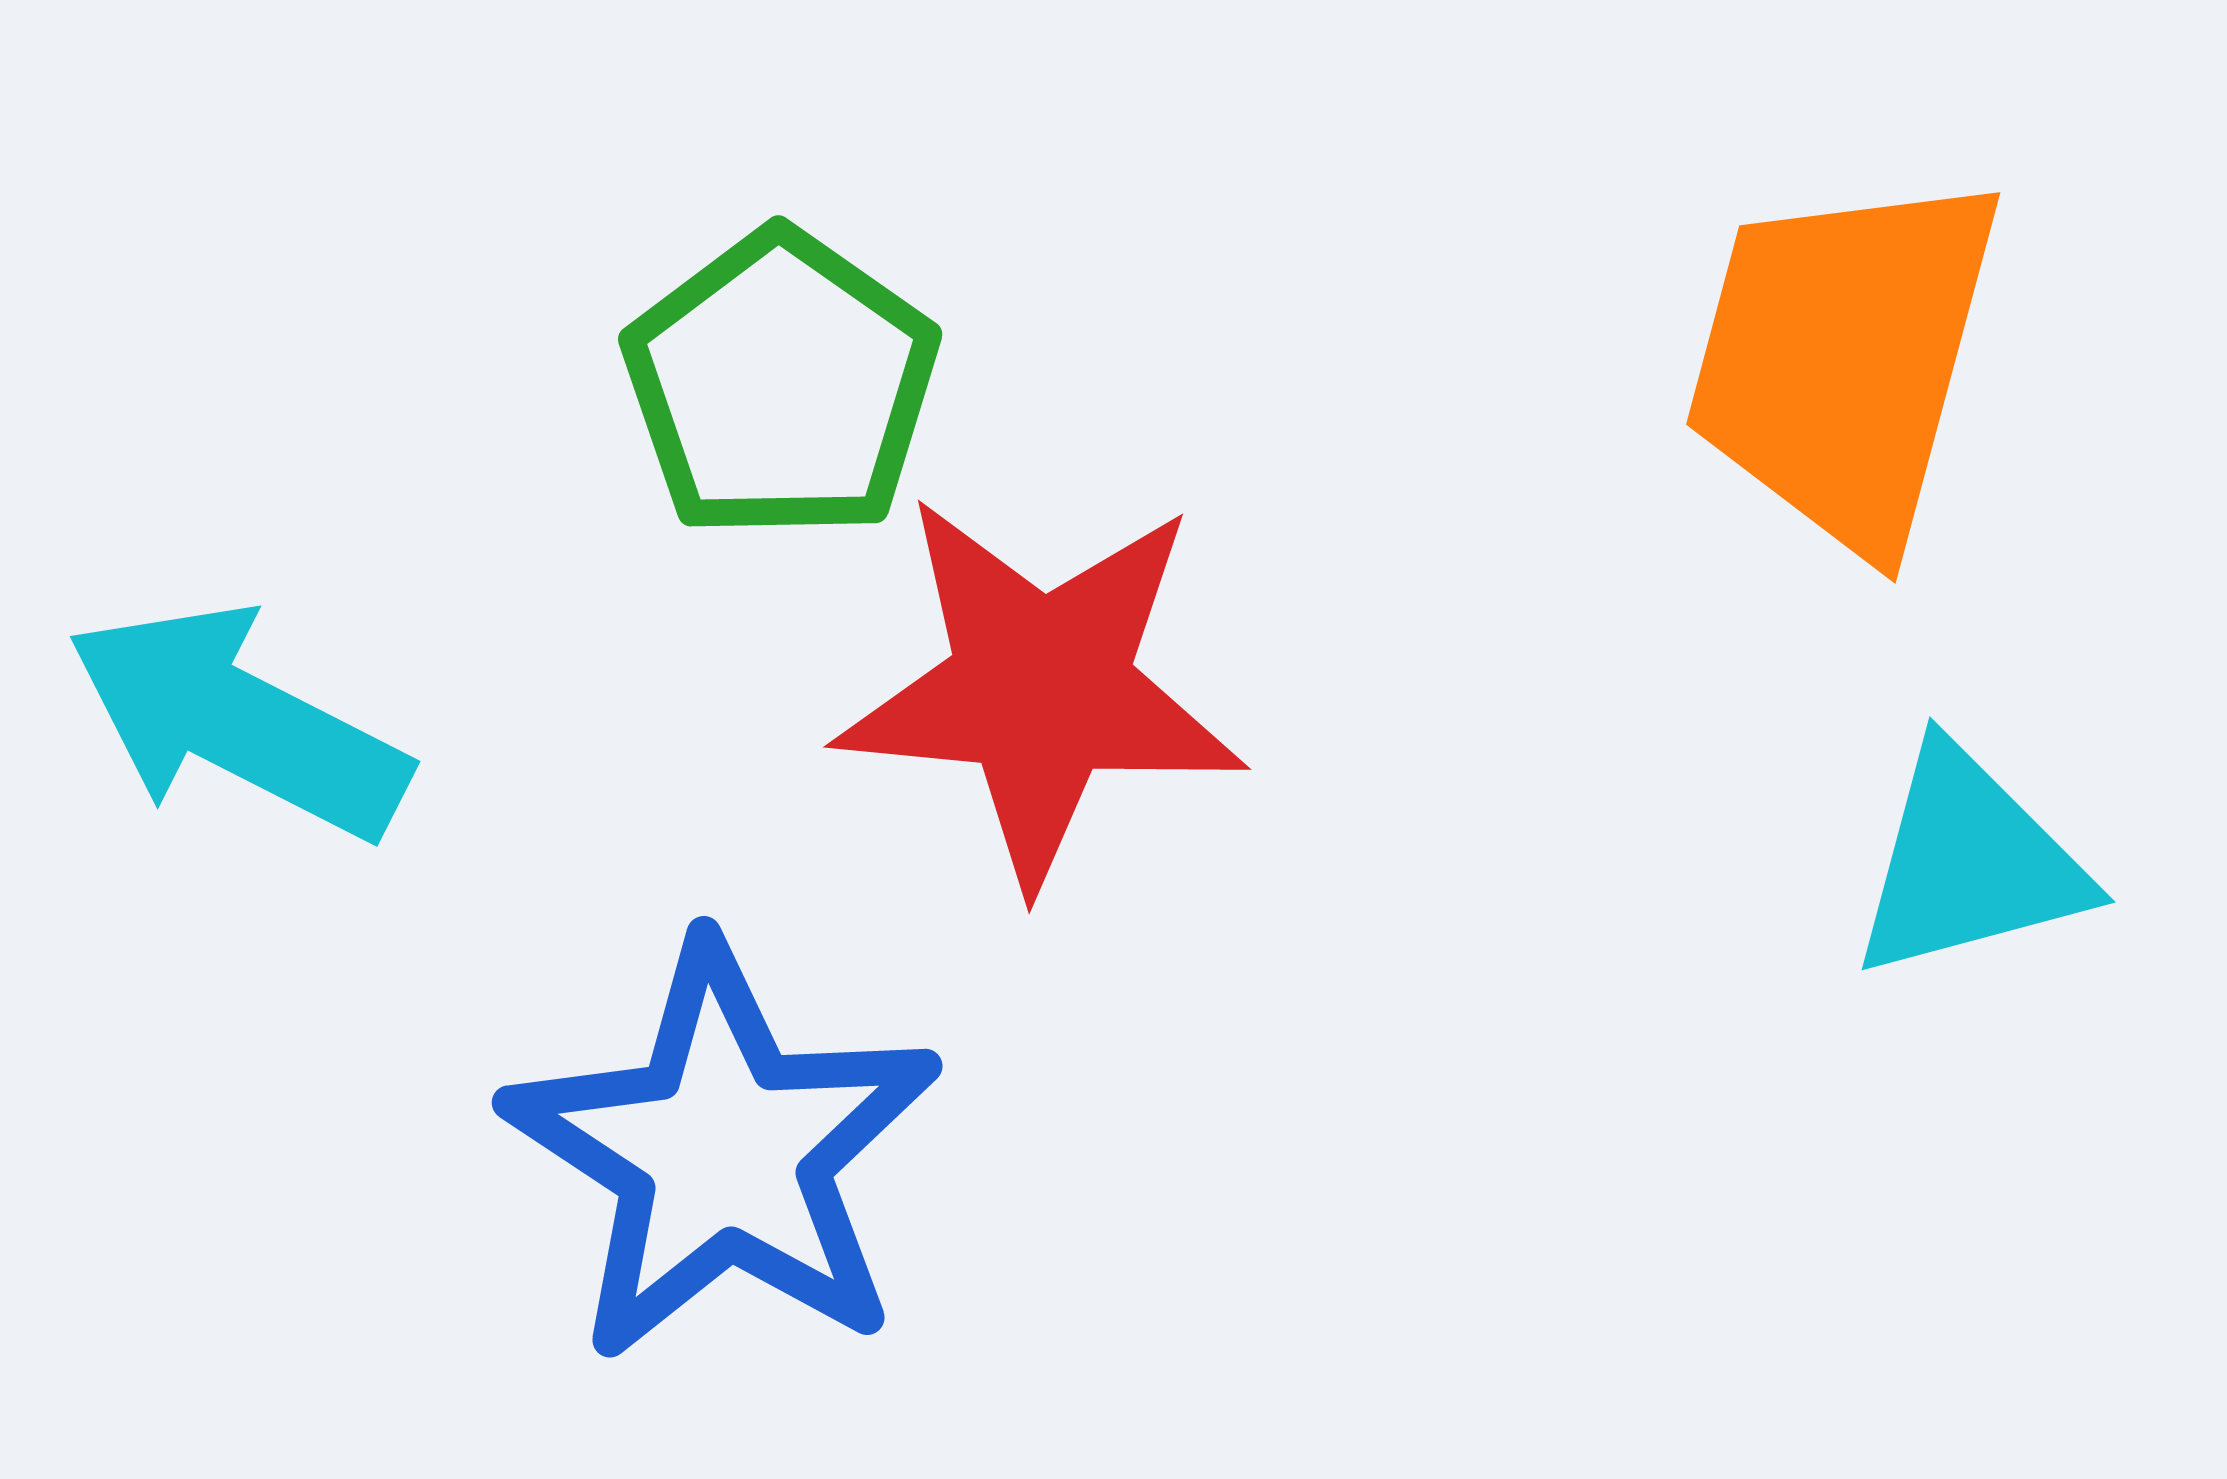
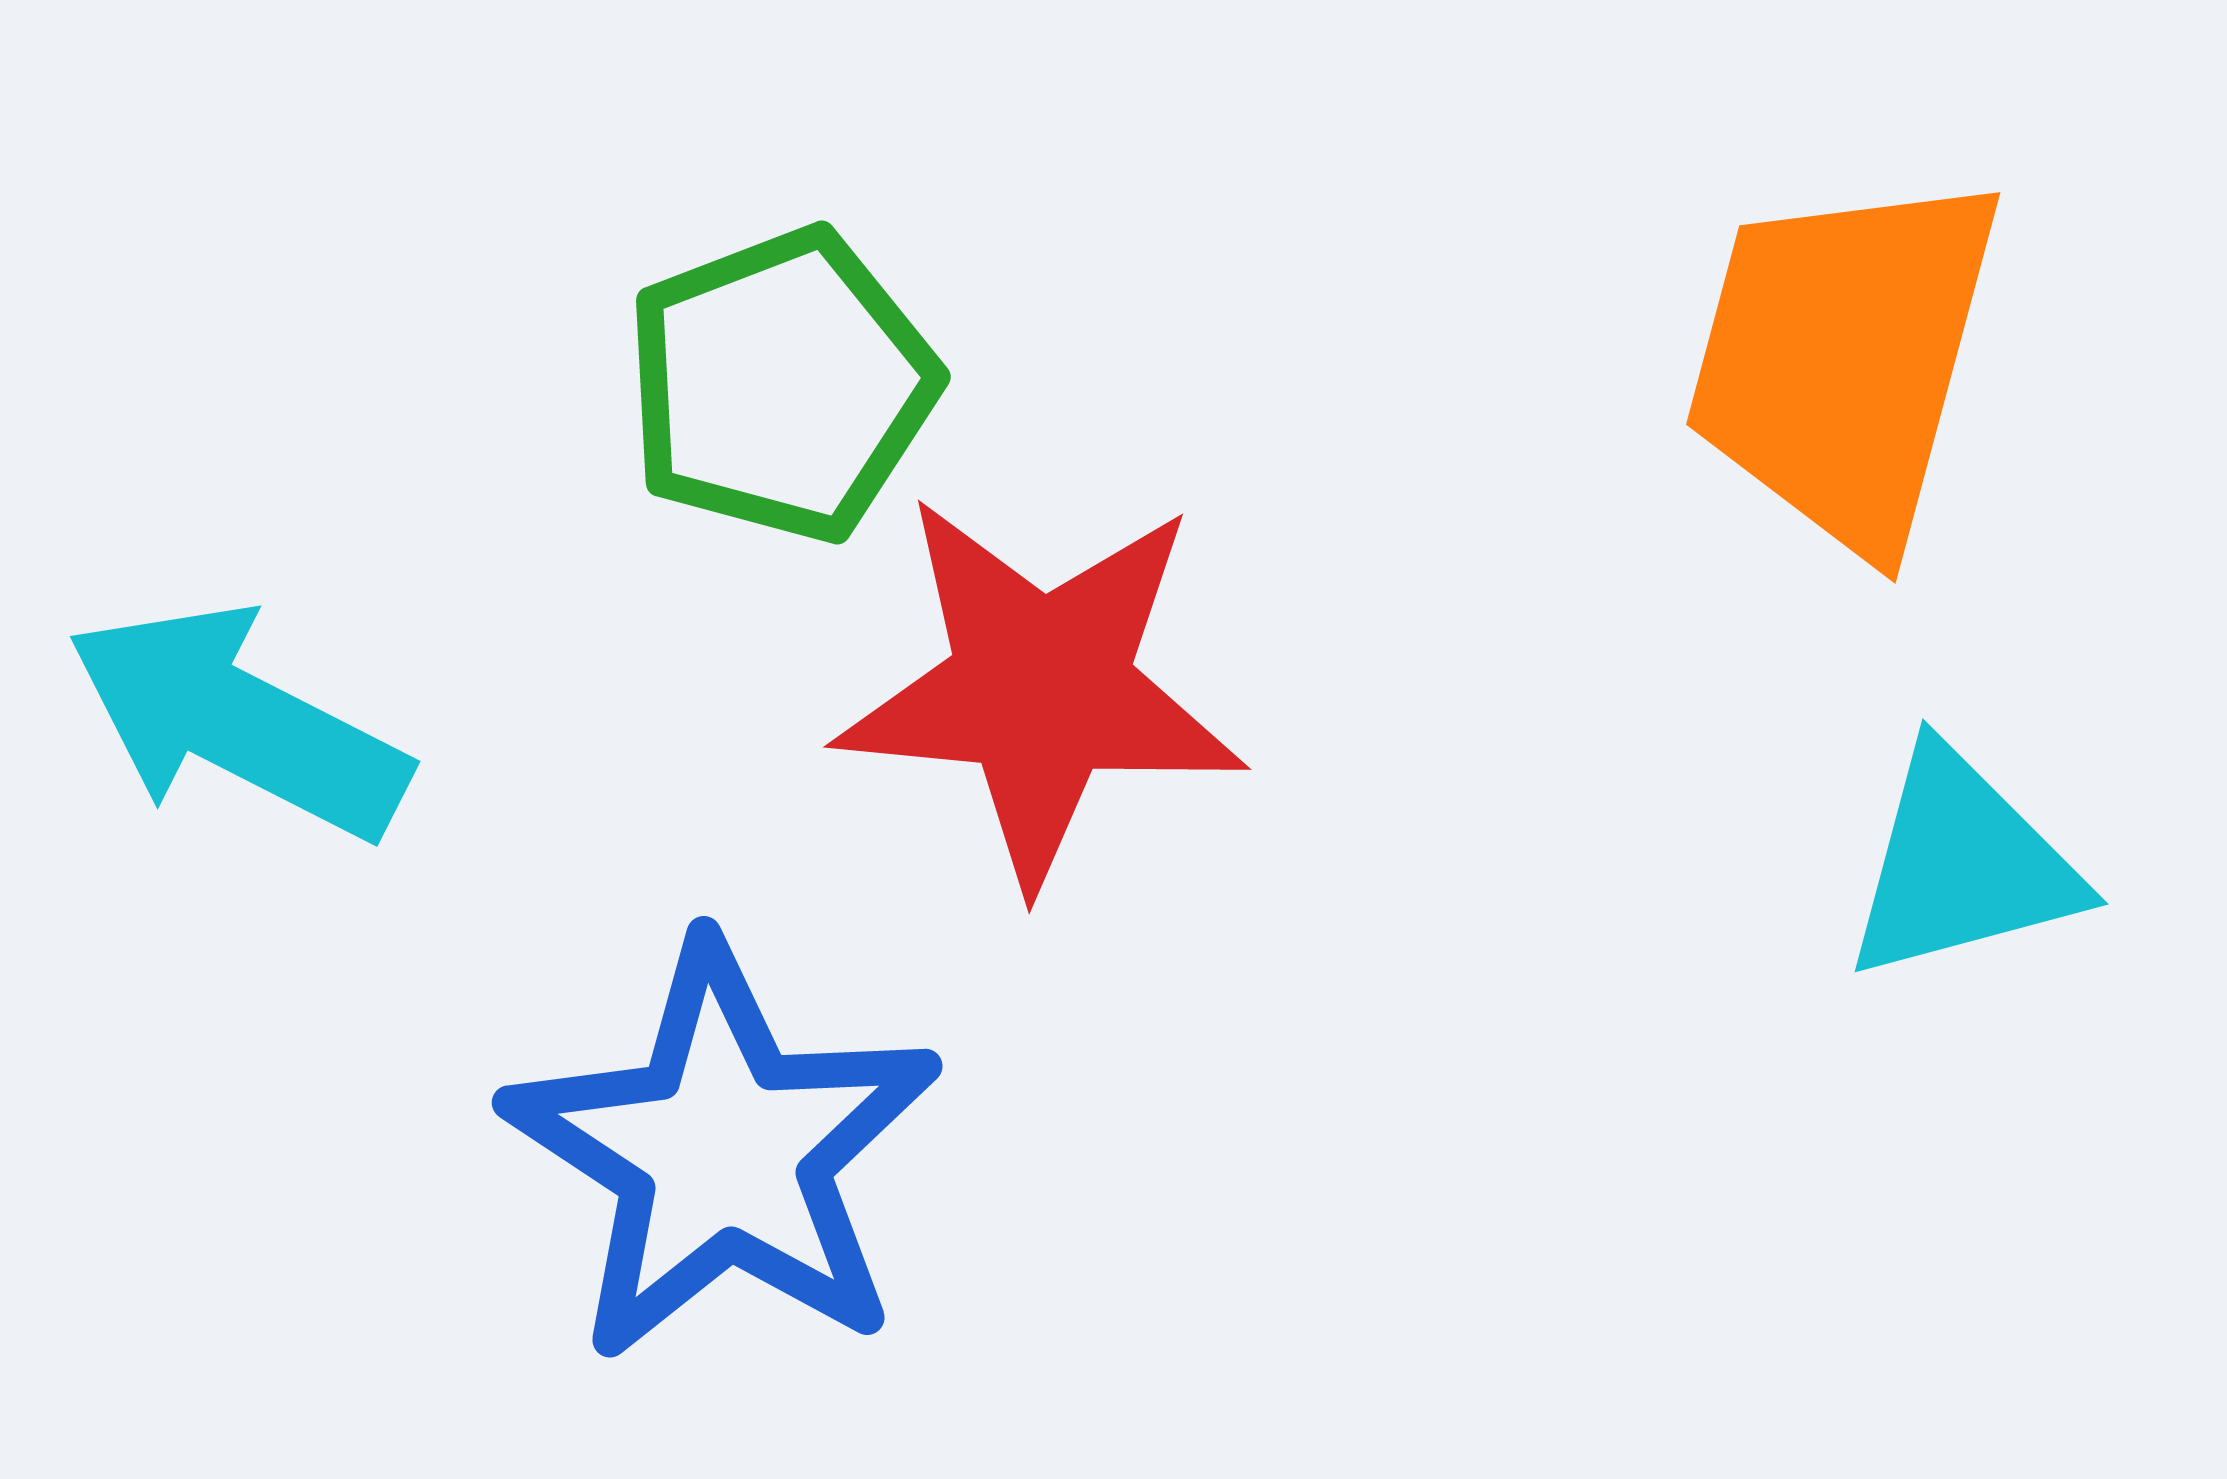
green pentagon: rotated 16 degrees clockwise
cyan triangle: moved 7 px left, 2 px down
